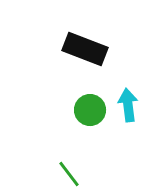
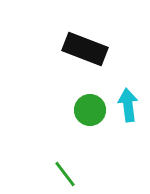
green line: moved 4 px left
